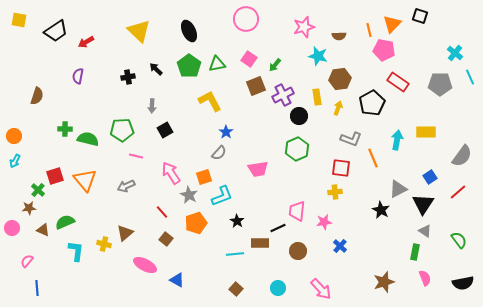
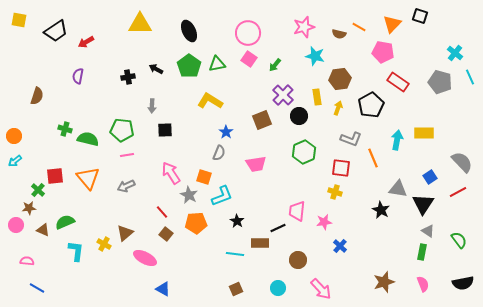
pink circle at (246, 19): moved 2 px right, 14 px down
orange line at (369, 30): moved 10 px left, 3 px up; rotated 48 degrees counterclockwise
yellow triangle at (139, 31): moved 1 px right, 7 px up; rotated 45 degrees counterclockwise
brown semicircle at (339, 36): moved 2 px up; rotated 16 degrees clockwise
pink pentagon at (384, 50): moved 1 px left, 2 px down
cyan star at (318, 56): moved 3 px left
black arrow at (156, 69): rotated 16 degrees counterclockwise
gray pentagon at (440, 84): moved 2 px up; rotated 15 degrees clockwise
brown square at (256, 86): moved 6 px right, 34 px down
purple cross at (283, 95): rotated 20 degrees counterclockwise
yellow L-shape at (210, 101): rotated 30 degrees counterclockwise
black pentagon at (372, 103): moved 1 px left, 2 px down
green cross at (65, 129): rotated 16 degrees clockwise
green pentagon at (122, 130): rotated 10 degrees clockwise
black square at (165, 130): rotated 28 degrees clockwise
yellow rectangle at (426, 132): moved 2 px left, 1 px down
green hexagon at (297, 149): moved 7 px right, 3 px down
gray semicircle at (219, 153): rotated 21 degrees counterclockwise
pink line at (136, 156): moved 9 px left, 1 px up; rotated 24 degrees counterclockwise
gray semicircle at (462, 156): moved 6 px down; rotated 80 degrees counterclockwise
cyan arrow at (15, 161): rotated 24 degrees clockwise
pink trapezoid at (258, 169): moved 2 px left, 5 px up
red square at (55, 176): rotated 12 degrees clockwise
orange square at (204, 177): rotated 35 degrees clockwise
orange triangle at (85, 180): moved 3 px right, 2 px up
gray triangle at (398, 189): rotated 36 degrees clockwise
yellow cross at (335, 192): rotated 24 degrees clockwise
red line at (458, 192): rotated 12 degrees clockwise
orange pentagon at (196, 223): rotated 15 degrees clockwise
pink circle at (12, 228): moved 4 px right, 3 px up
gray triangle at (425, 231): moved 3 px right
brown square at (166, 239): moved 5 px up
yellow cross at (104, 244): rotated 16 degrees clockwise
brown circle at (298, 251): moved 9 px down
green rectangle at (415, 252): moved 7 px right
cyan line at (235, 254): rotated 12 degrees clockwise
pink semicircle at (27, 261): rotated 56 degrees clockwise
pink ellipse at (145, 265): moved 7 px up
pink semicircle at (425, 278): moved 2 px left, 6 px down
blue triangle at (177, 280): moved 14 px left, 9 px down
blue line at (37, 288): rotated 56 degrees counterclockwise
brown square at (236, 289): rotated 24 degrees clockwise
